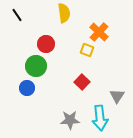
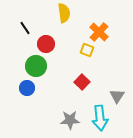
black line: moved 8 px right, 13 px down
